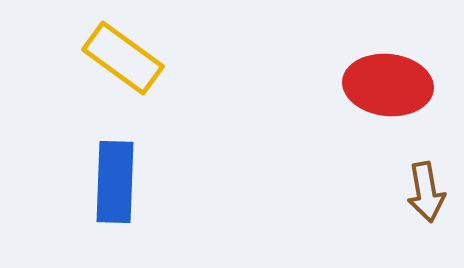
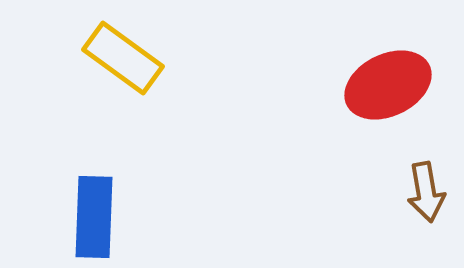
red ellipse: rotated 32 degrees counterclockwise
blue rectangle: moved 21 px left, 35 px down
